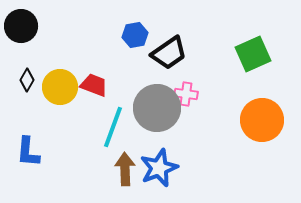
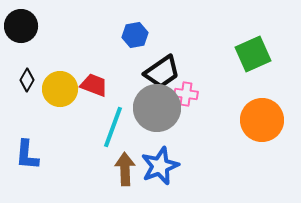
black trapezoid: moved 7 px left, 19 px down
yellow circle: moved 2 px down
blue L-shape: moved 1 px left, 3 px down
blue star: moved 1 px right, 2 px up
